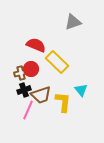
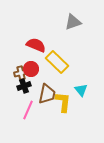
black cross: moved 4 px up
brown trapezoid: moved 6 px right, 1 px up; rotated 60 degrees counterclockwise
